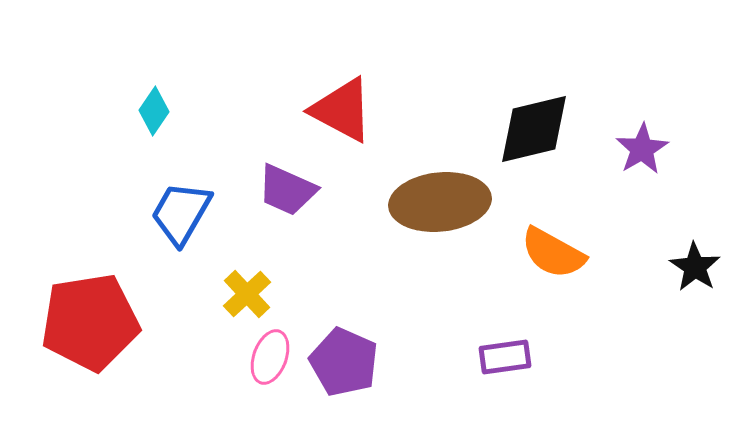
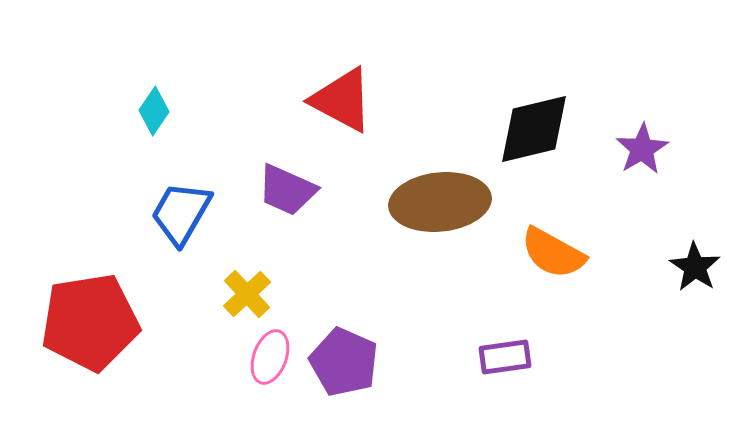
red triangle: moved 10 px up
